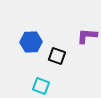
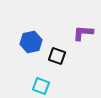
purple L-shape: moved 4 px left, 3 px up
blue hexagon: rotated 10 degrees counterclockwise
